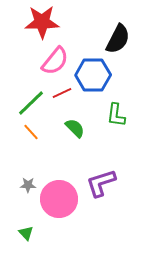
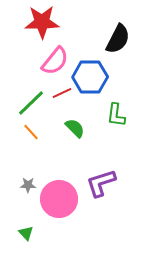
blue hexagon: moved 3 px left, 2 px down
